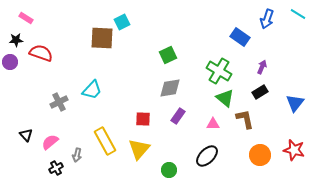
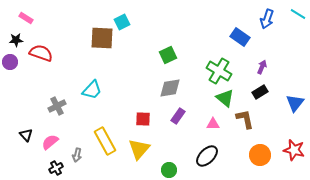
gray cross: moved 2 px left, 4 px down
